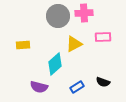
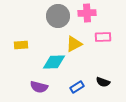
pink cross: moved 3 px right
yellow rectangle: moved 2 px left
cyan diamond: moved 1 px left, 2 px up; rotated 40 degrees clockwise
